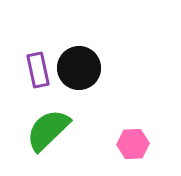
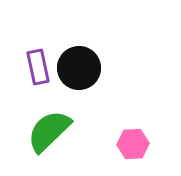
purple rectangle: moved 3 px up
green semicircle: moved 1 px right, 1 px down
